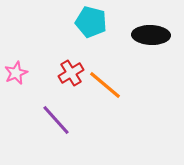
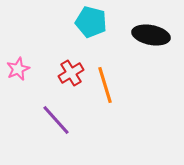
black ellipse: rotated 9 degrees clockwise
pink star: moved 2 px right, 4 px up
orange line: rotated 33 degrees clockwise
